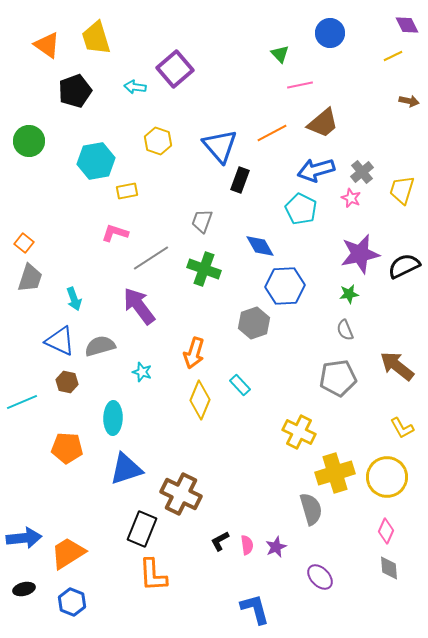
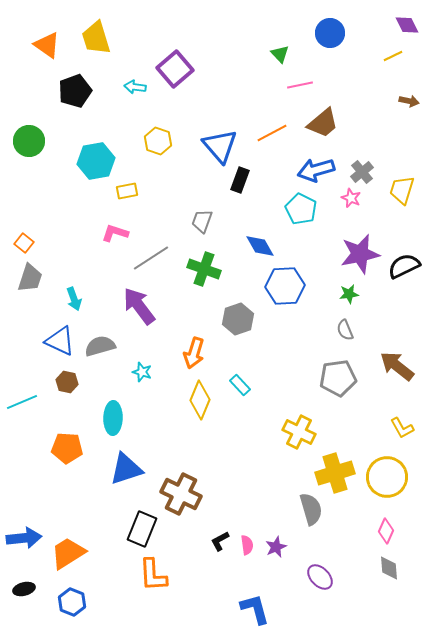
gray hexagon at (254, 323): moved 16 px left, 4 px up
